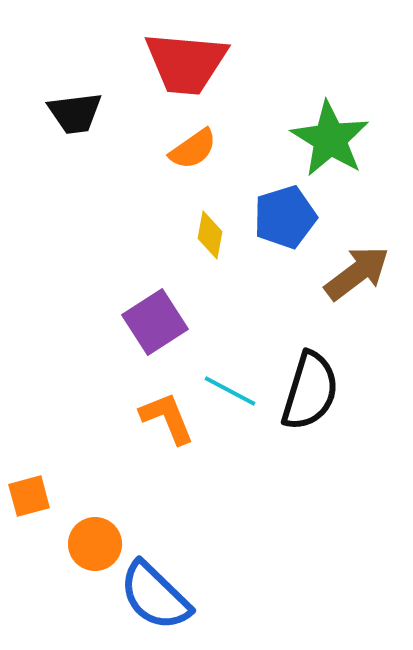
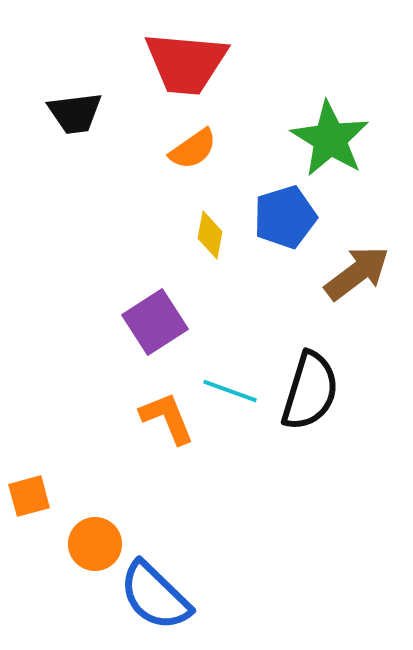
cyan line: rotated 8 degrees counterclockwise
